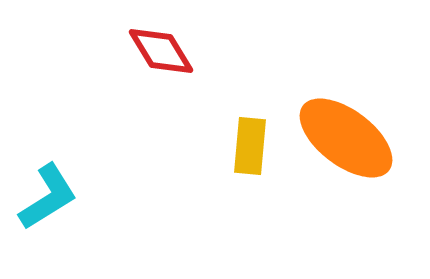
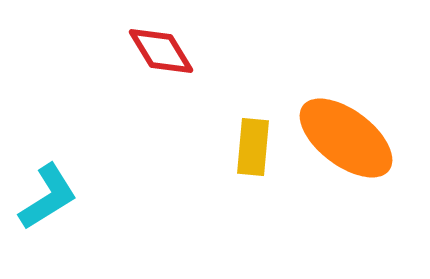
yellow rectangle: moved 3 px right, 1 px down
